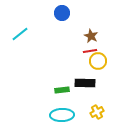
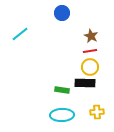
yellow circle: moved 8 px left, 6 px down
green rectangle: rotated 16 degrees clockwise
yellow cross: rotated 24 degrees clockwise
